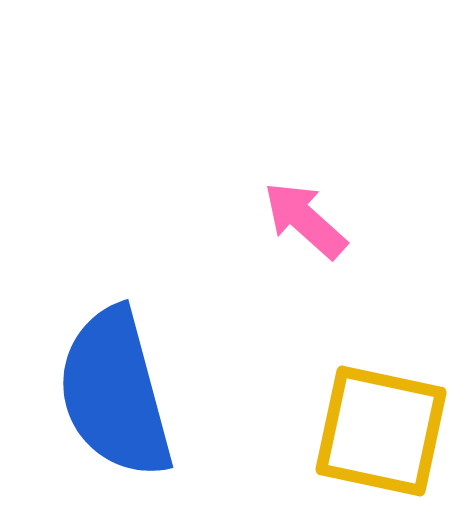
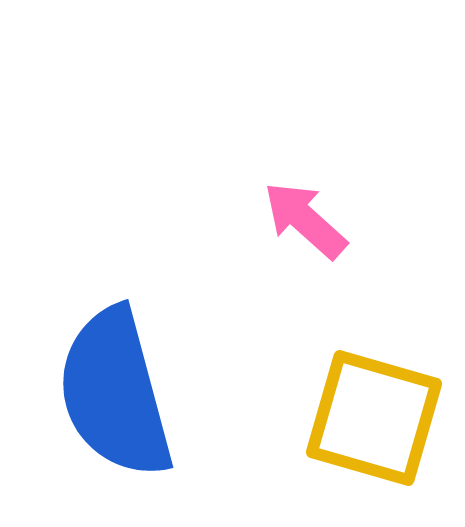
yellow square: moved 7 px left, 13 px up; rotated 4 degrees clockwise
